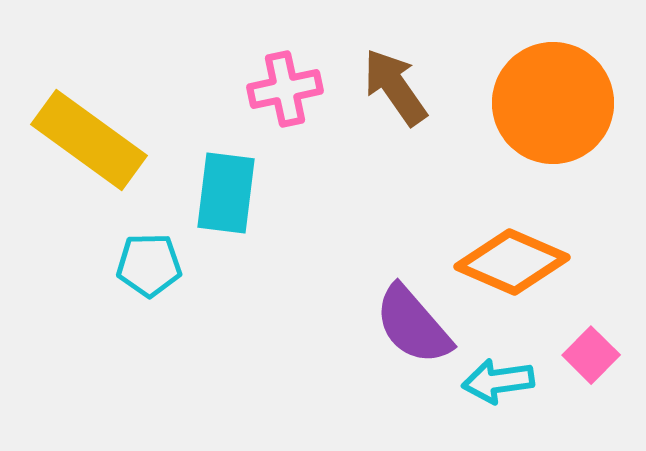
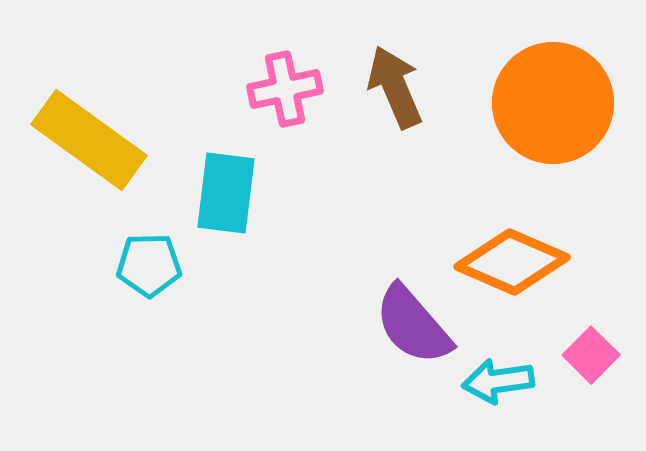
brown arrow: rotated 12 degrees clockwise
